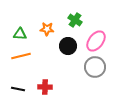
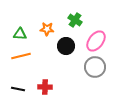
black circle: moved 2 px left
